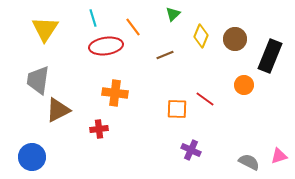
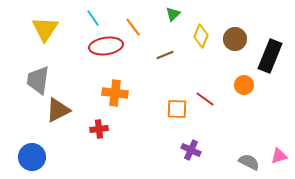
cyan line: rotated 18 degrees counterclockwise
